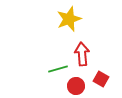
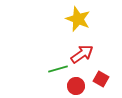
yellow star: moved 9 px right; rotated 30 degrees counterclockwise
red arrow: rotated 60 degrees clockwise
